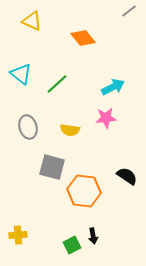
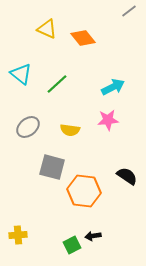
yellow triangle: moved 15 px right, 8 px down
pink star: moved 2 px right, 2 px down
gray ellipse: rotated 65 degrees clockwise
black arrow: rotated 91 degrees clockwise
